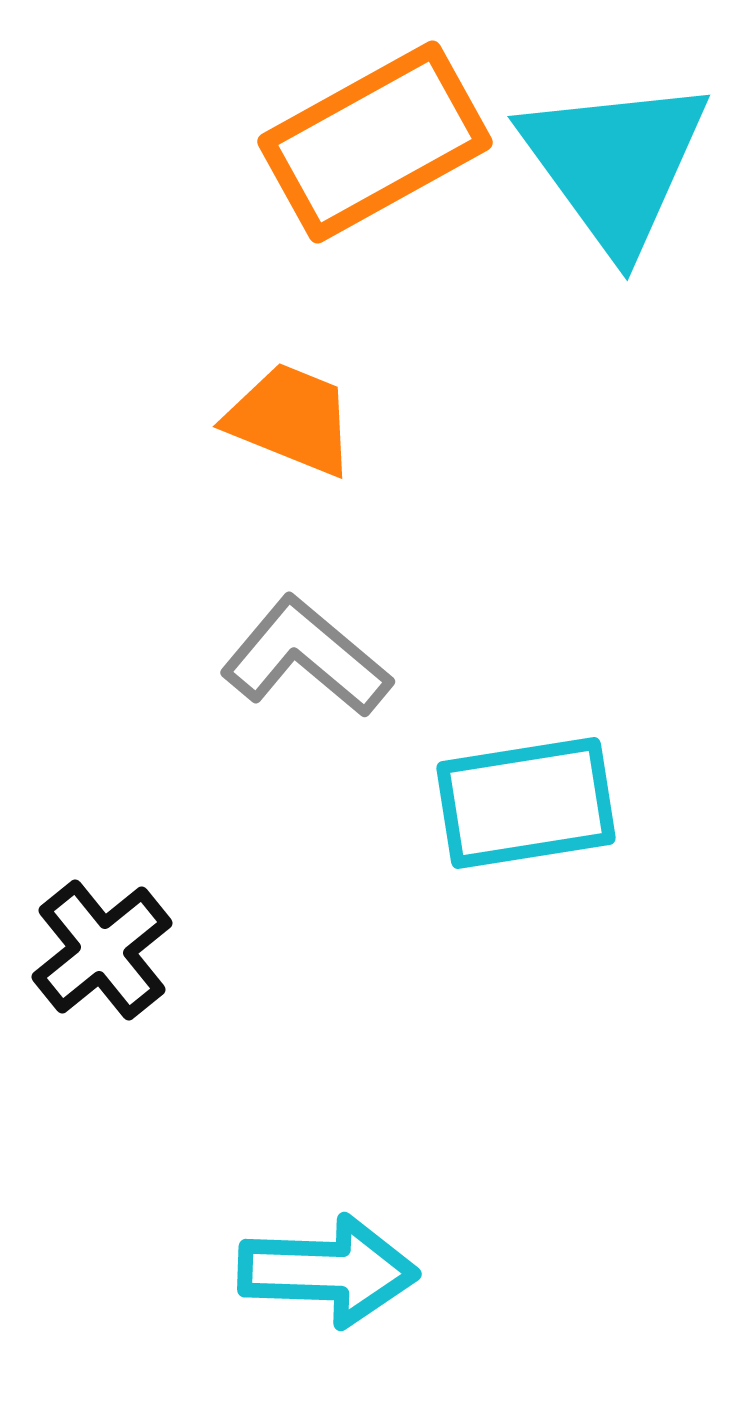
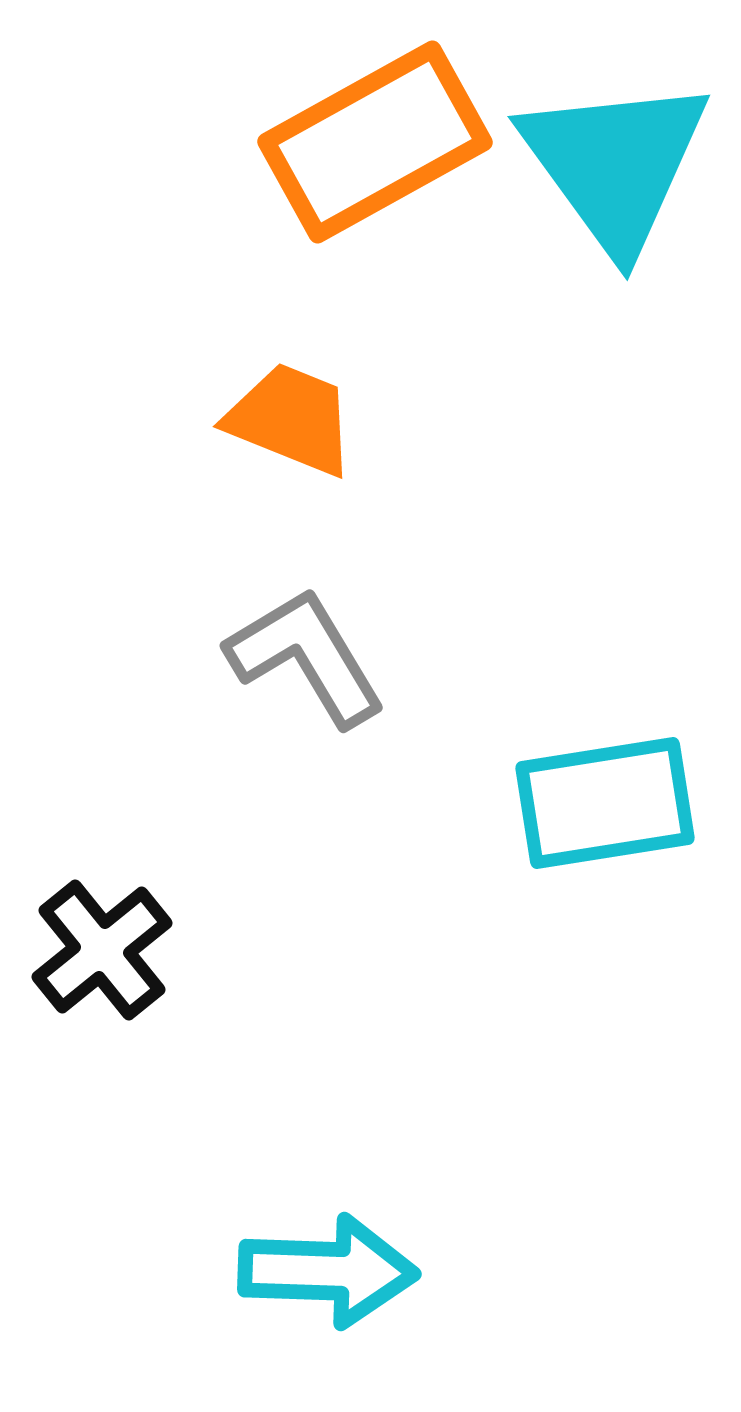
gray L-shape: rotated 19 degrees clockwise
cyan rectangle: moved 79 px right
